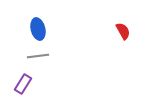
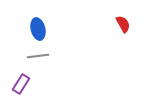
red semicircle: moved 7 px up
purple rectangle: moved 2 px left
